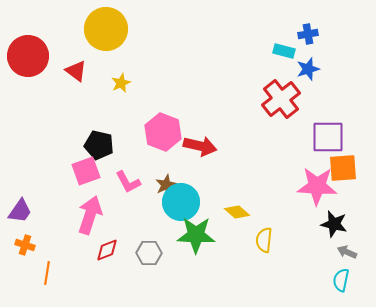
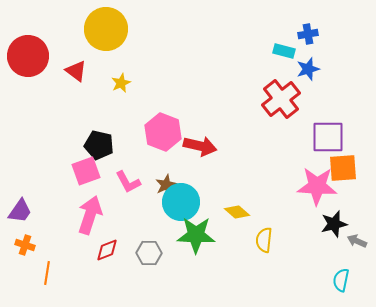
black star: rotated 28 degrees counterclockwise
gray arrow: moved 10 px right, 11 px up
